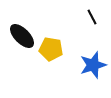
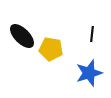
black line: moved 17 px down; rotated 35 degrees clockwise
blue star: moved 4 px left, 8 px down
